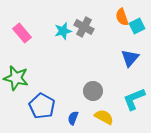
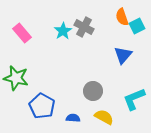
cyan star: rotated 18 degrees counterclockwise
blue triangle: moved 7 px left, 3 px up
blue semicircle: rotated 72 degrees clockwise
